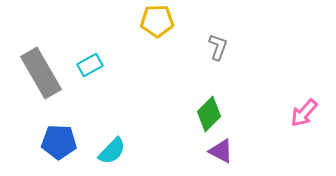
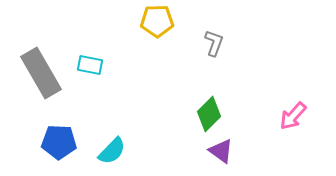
gray L-shape: moved 4 px left, 4 px up
cyan rectangle: rotated 40 degrees clockwise
pink arrow: moved 11 px left, 3 px down
purple triangle: rotated 8 degrees clockwise
